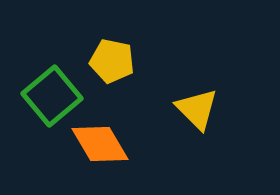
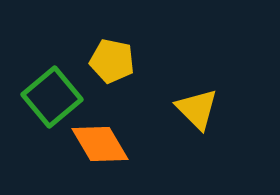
green square: moved 1 px down
